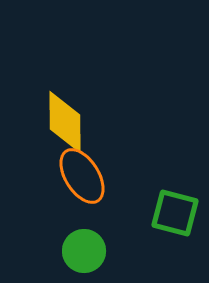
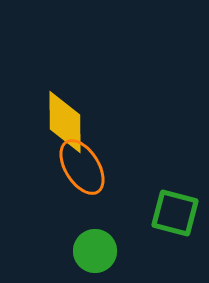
orange ellipse: moved 9 px up
green circle: moved 11 px right
